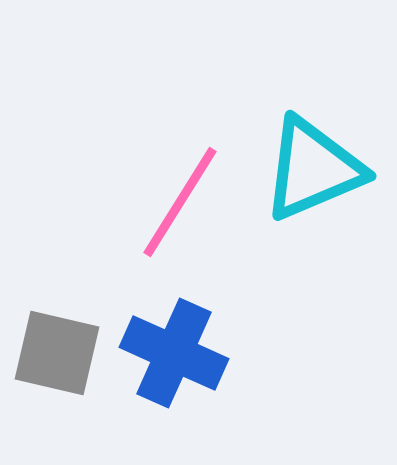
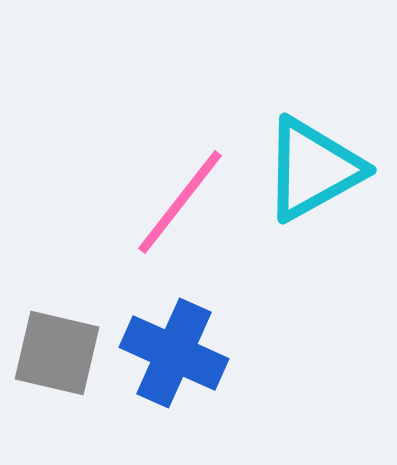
cyan triangle: rotated 6 degrees counterclockwise
pink line: rotated 6 degrees clockwise
